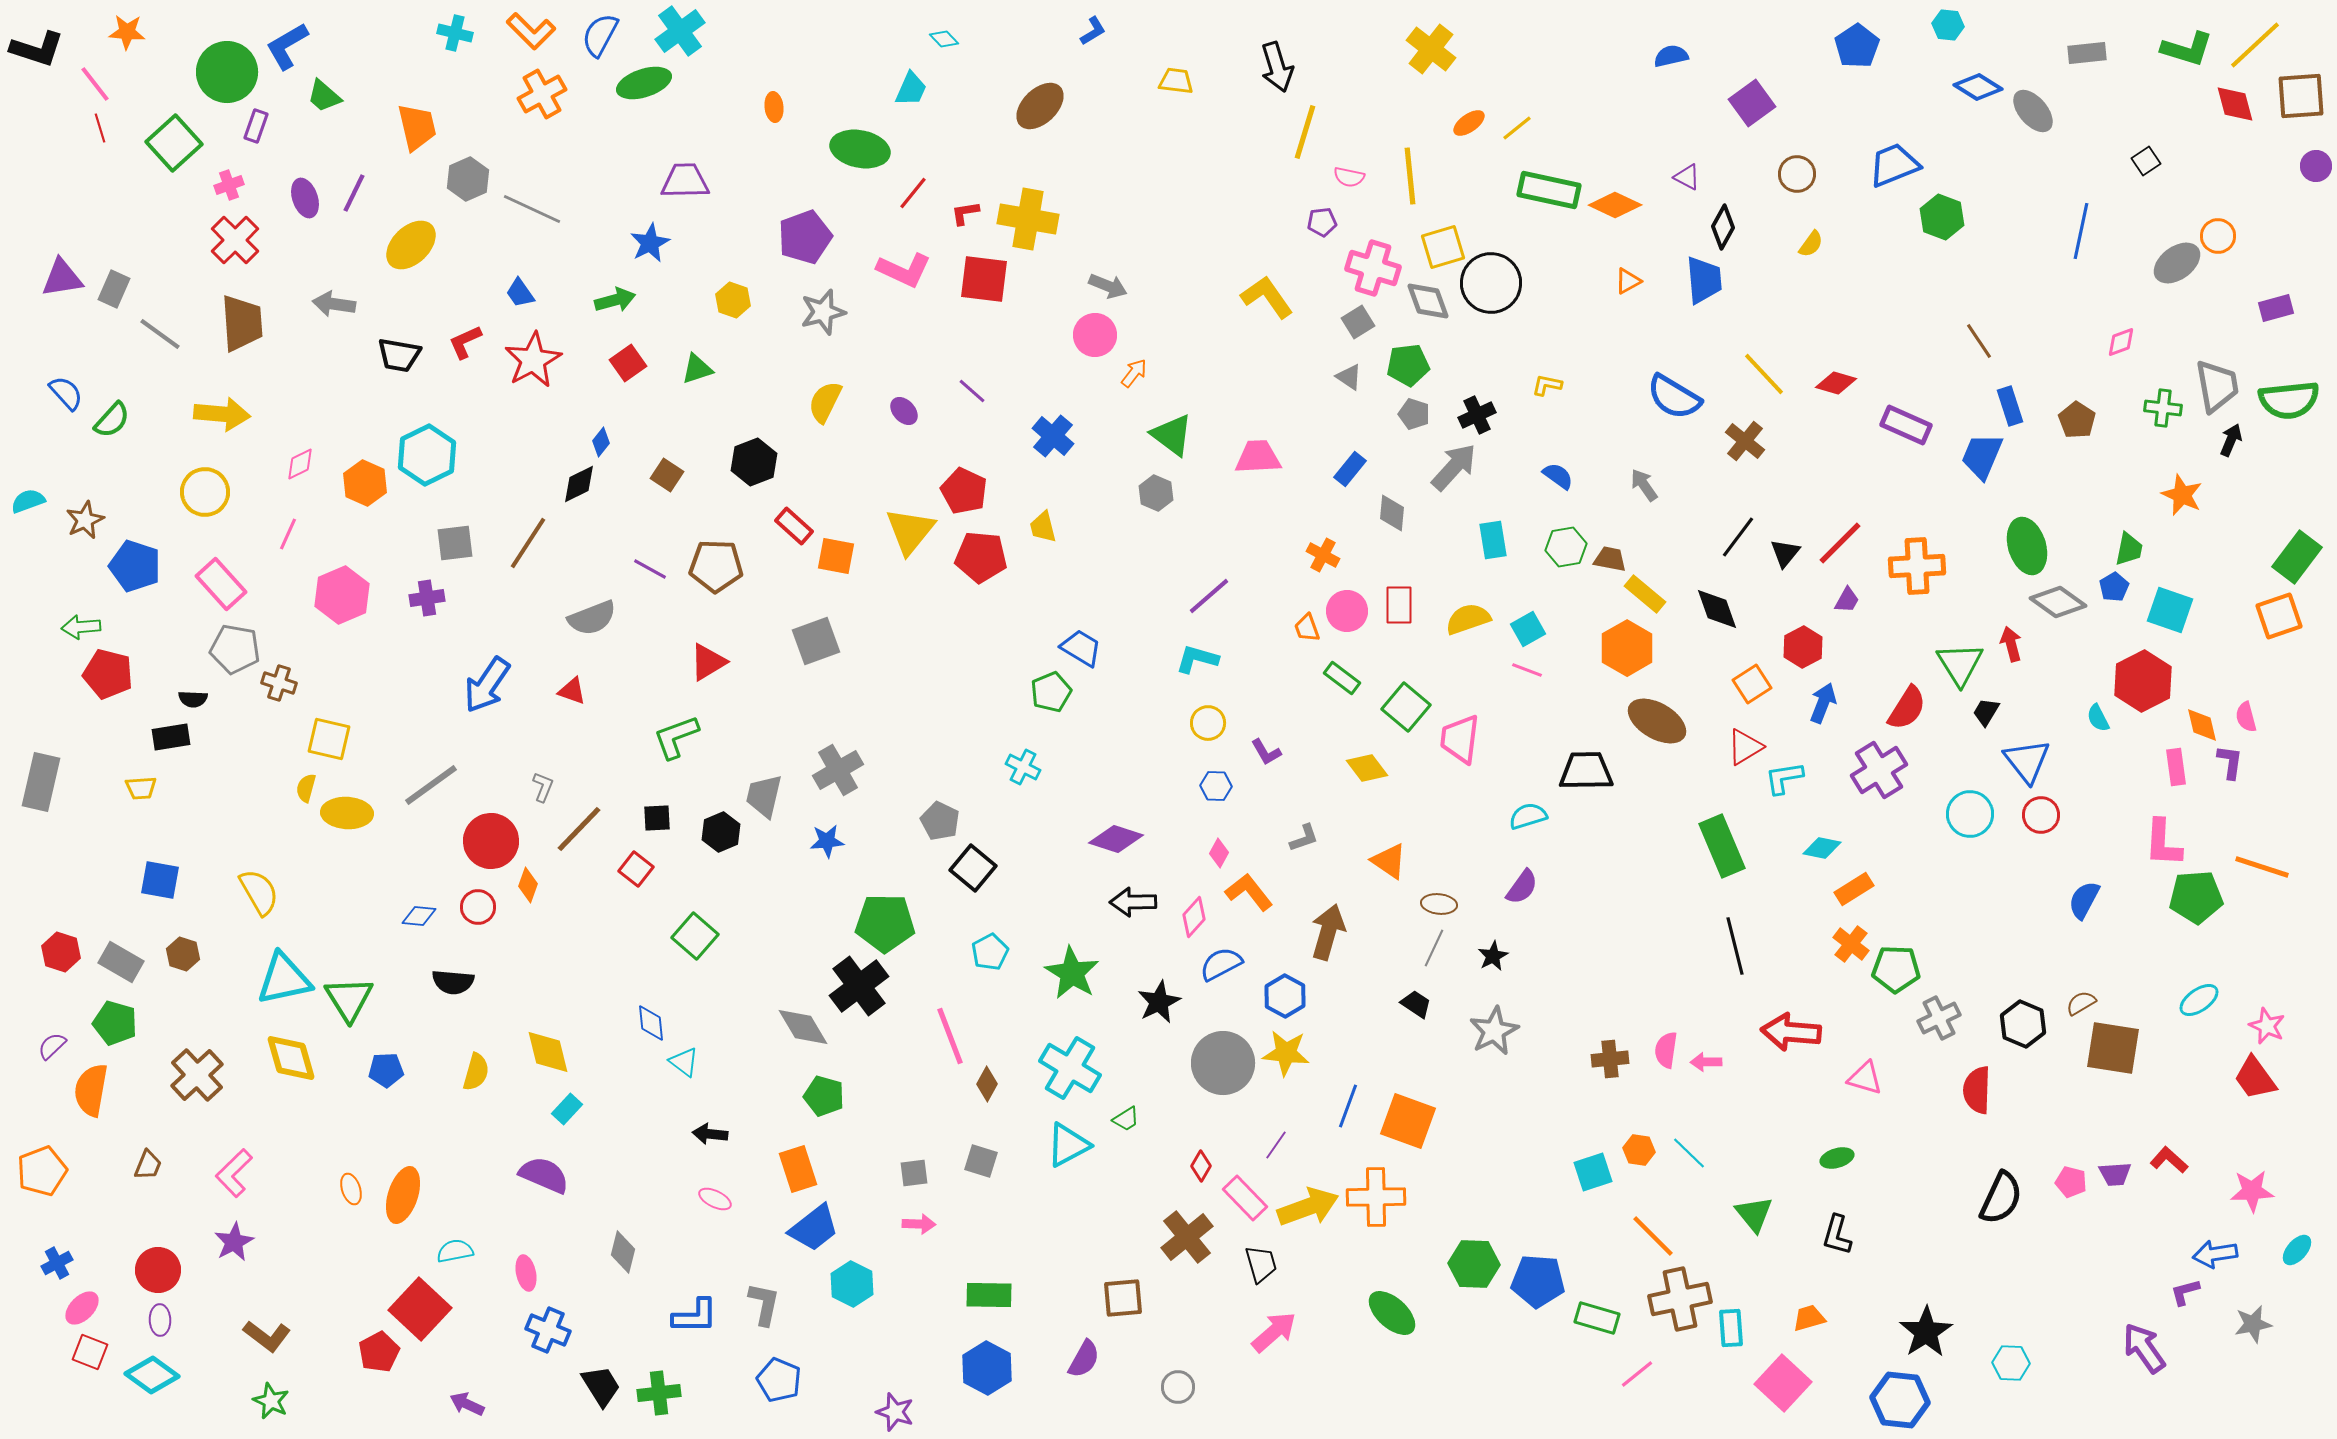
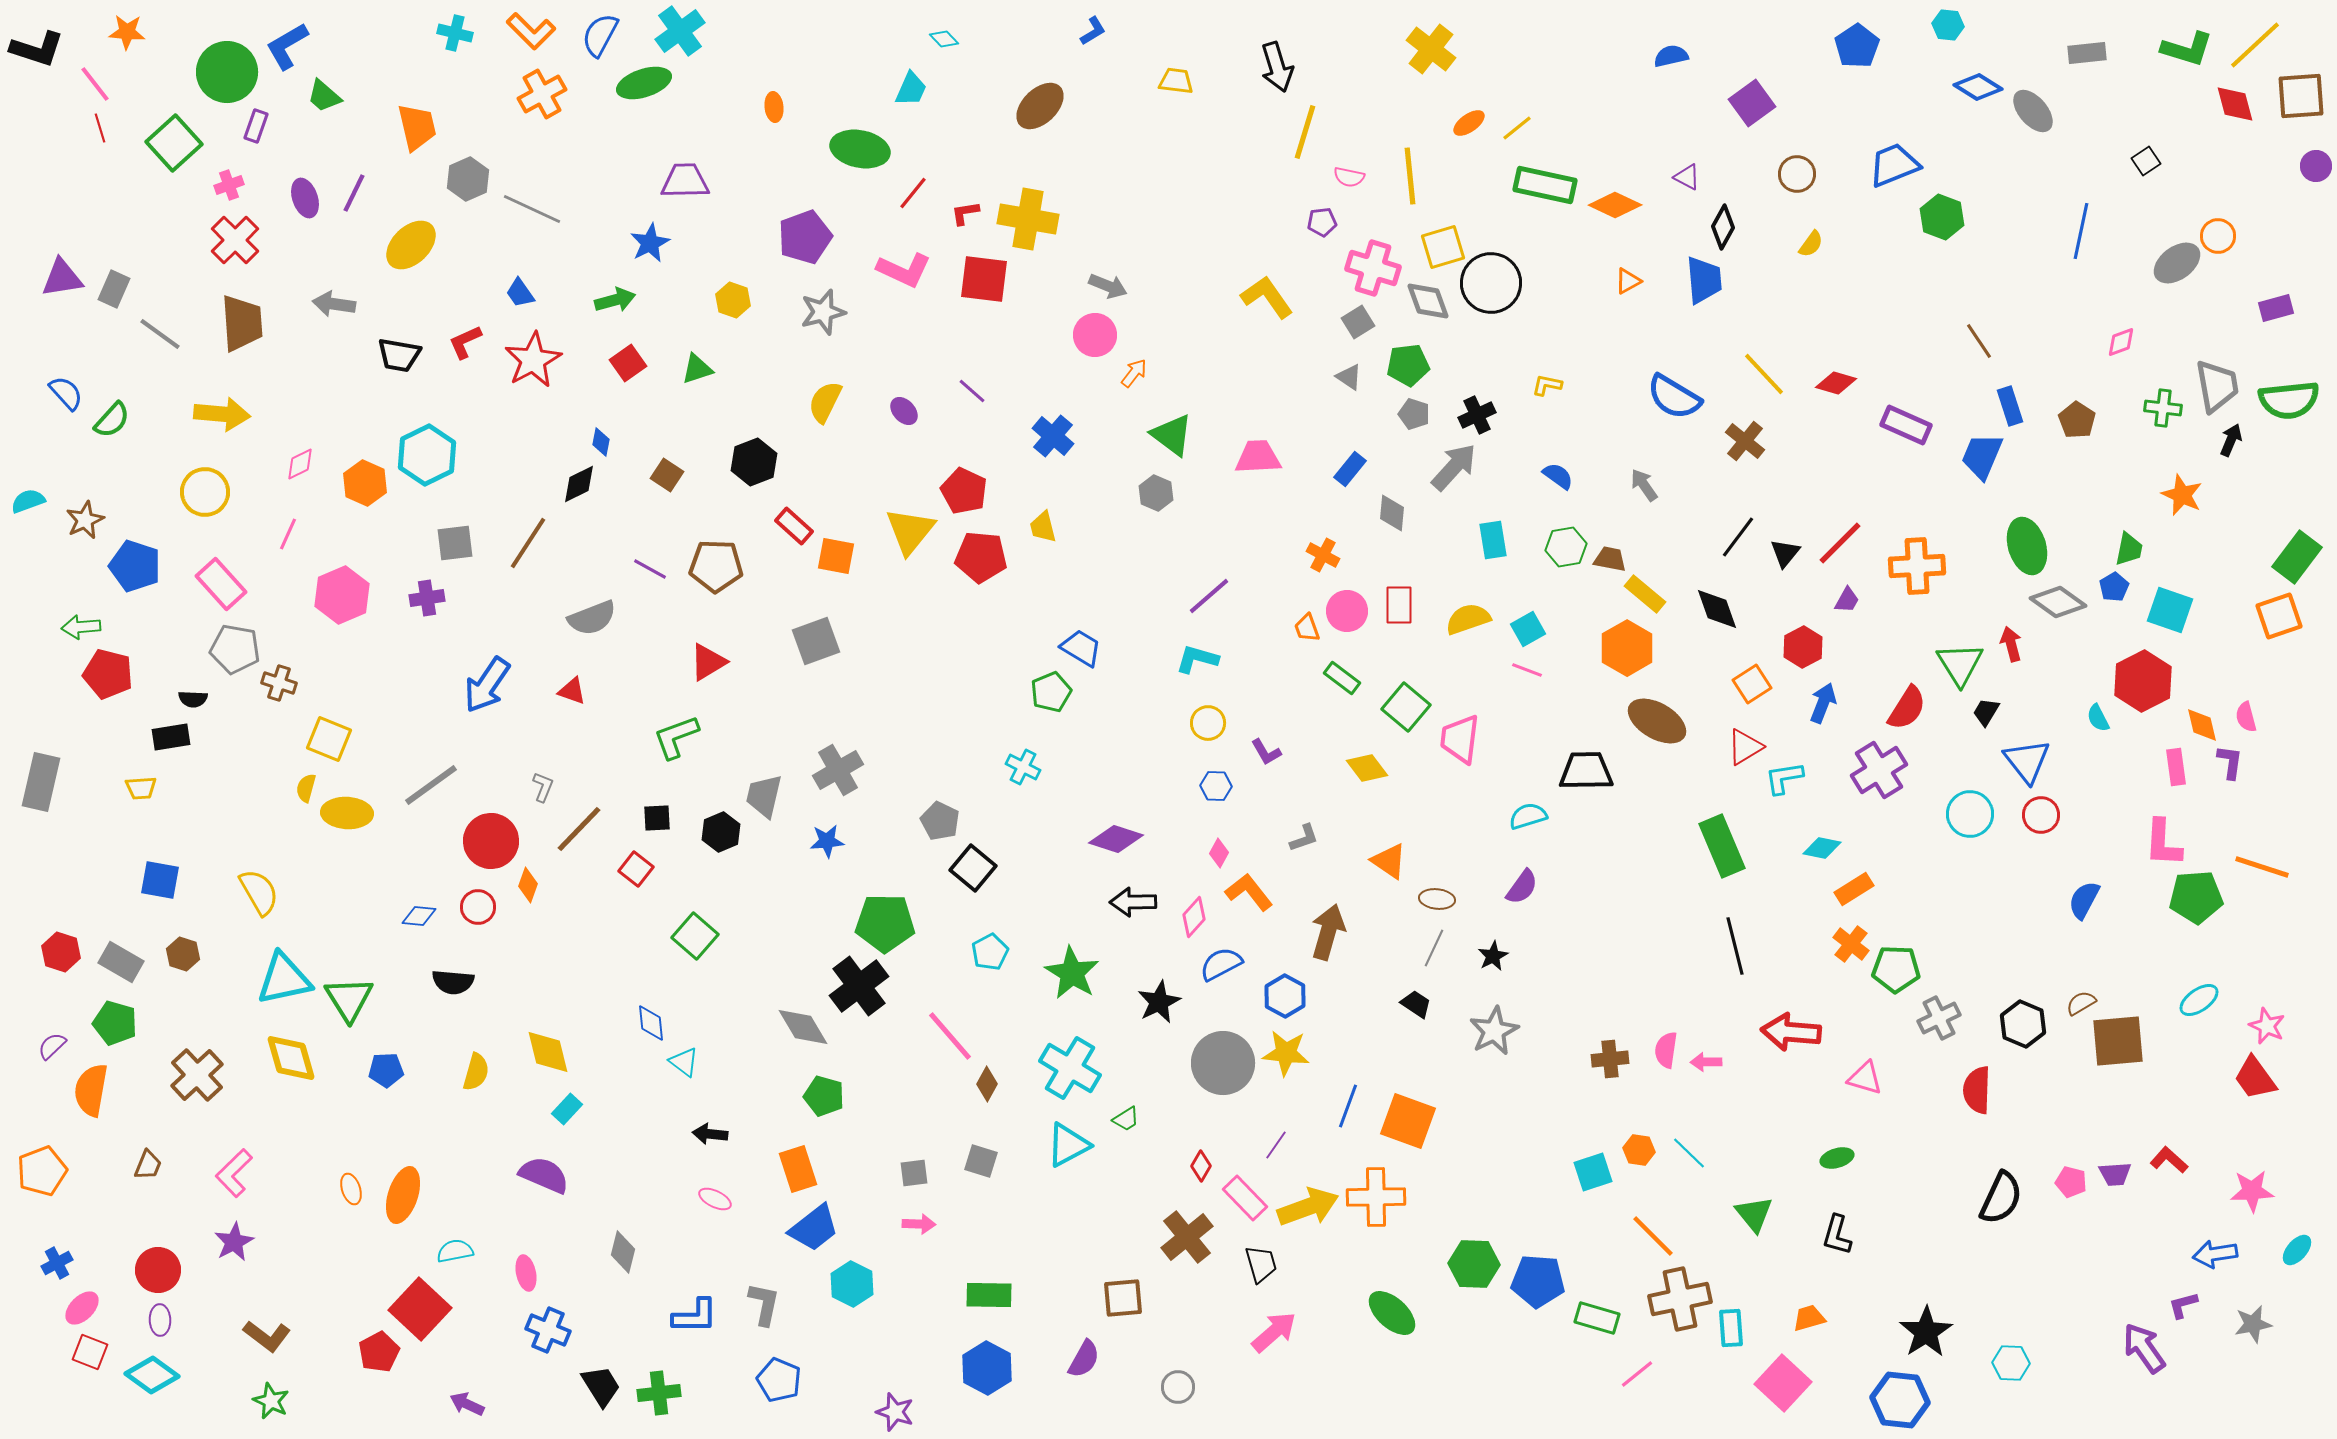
green rectangle at (1549, 190): moved 4 px left, 5 px up
blue diamond at (601, 442): rotated 28 degrees counterclockwise
yellow square at (329, 739): rotated 9 degrees clockwise
brown ellipse at (1439, 904): moved 2 px left, 5 px up
pink line at (950, 1036): rotated 20 degrees counterclockwise
brown square at (2113, 1048): moved 5 px right, 7 px up; rotated 14 degrees counterclockwise
purple L-shape at (2185, 1292): moved 2 px left, 13 px down
